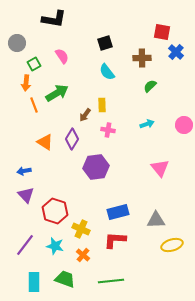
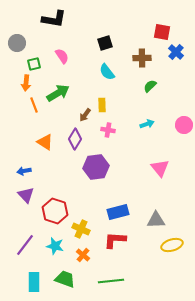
green square: rotated 16 degrees clockwise
green arrow: moved 1 px right
purple diamond: moved 3 px right
